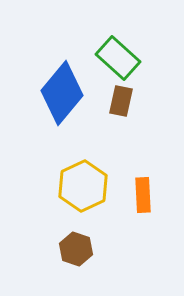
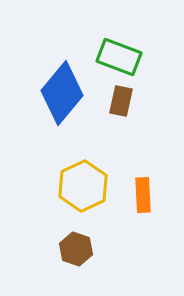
green rectangle: moved 1 px right, 1 px up; rotated 21 degrees counterclockwise
